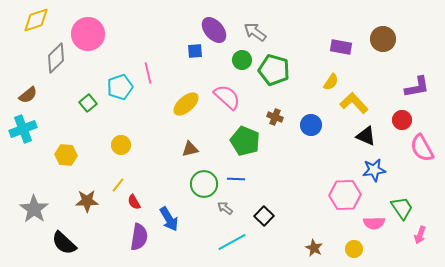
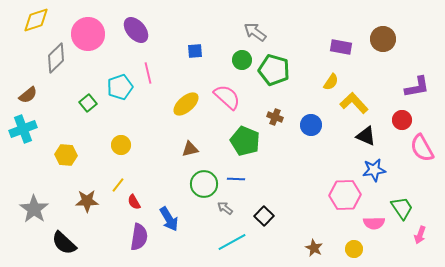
purple ellipse at (214, 30): moved 78 px left
